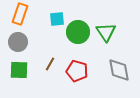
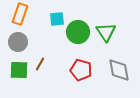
brown line: moved 10 px left
red pentagon: moved 4 px right, 1 px up
